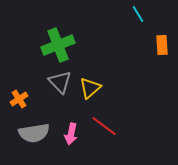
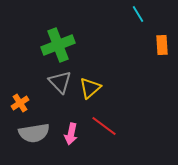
orange cross: moved 1 px right, 4 px down
